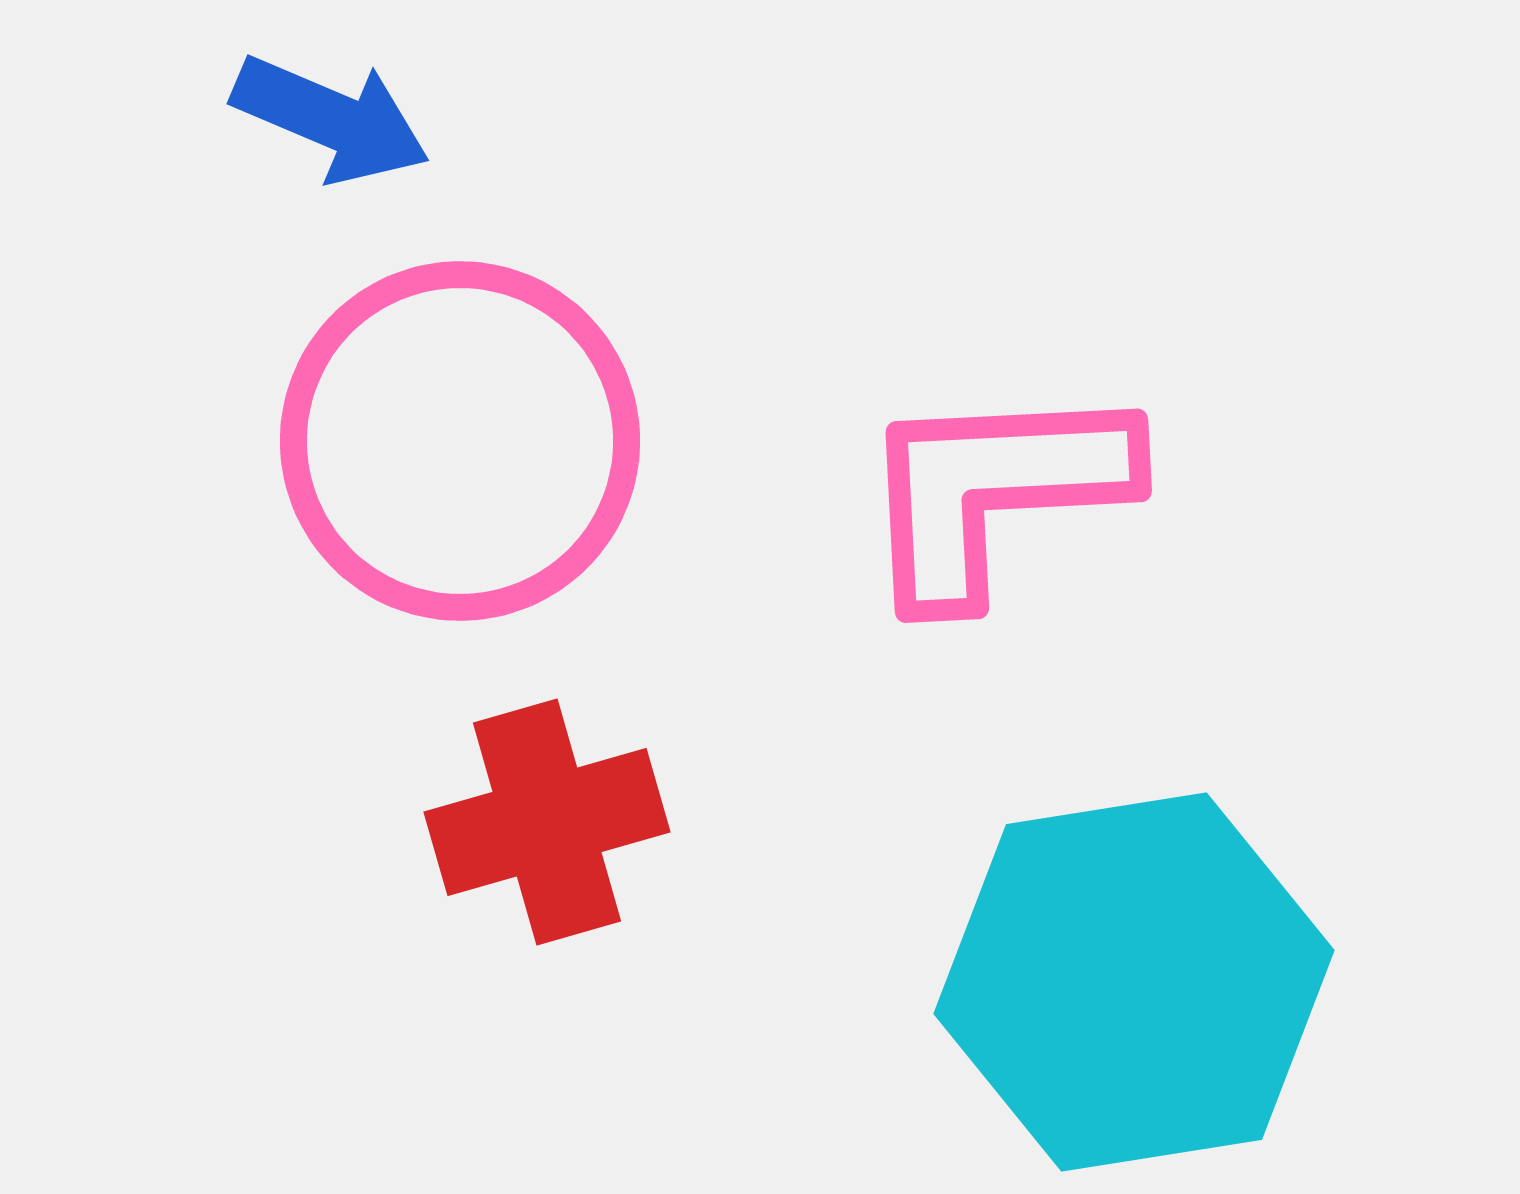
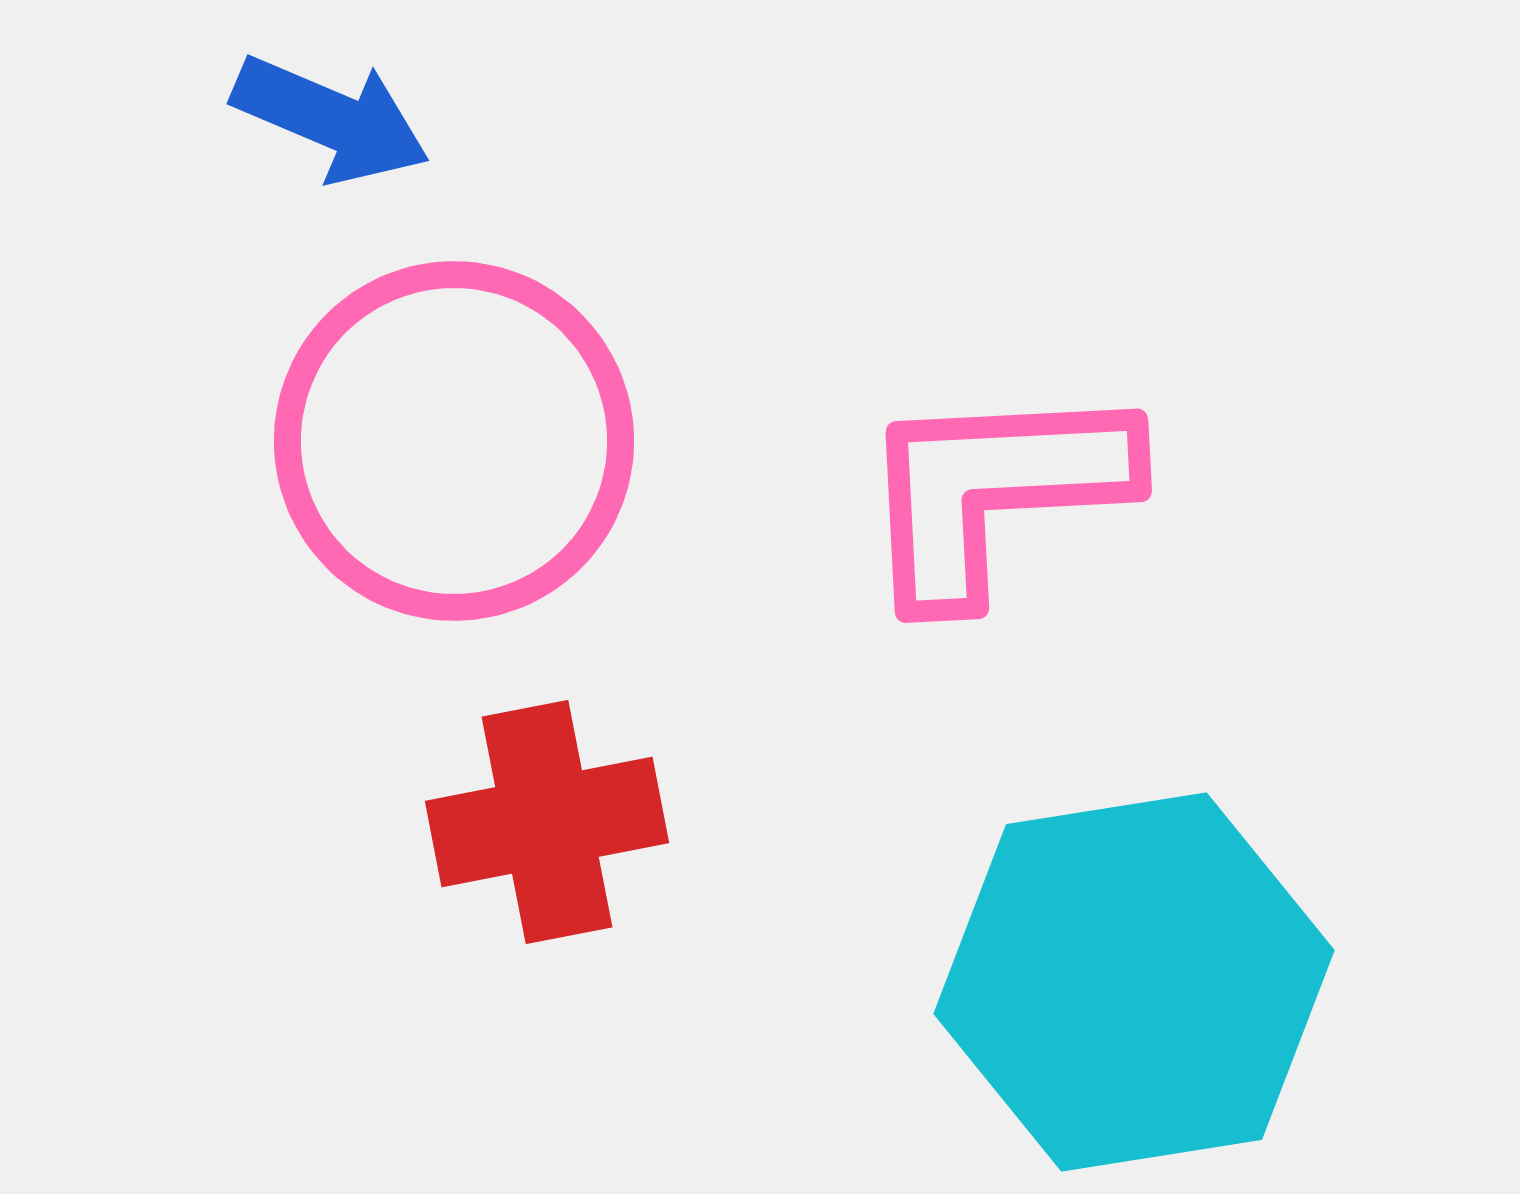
pink circle: moved 6 px left
red cross: rotated 5 degrees clockwise
